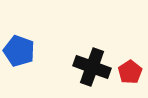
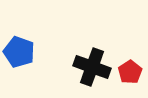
blue pentagon: moved 1 px down
